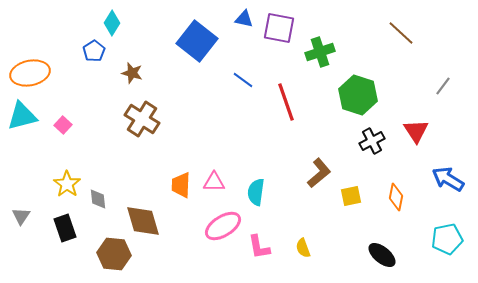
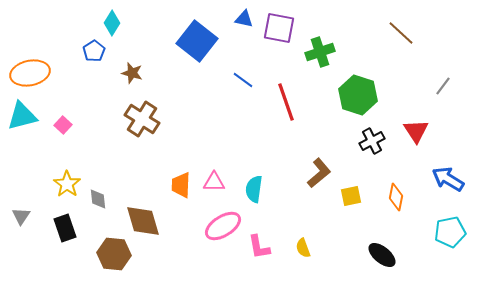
cyan semicircle: moved 2 px left, 3 px up
cyan pentagon: moved 3 px right, 7 px up
